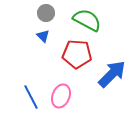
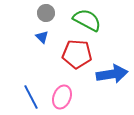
blue triangle: moved 1 px left, 1 px down
blue arrow: rotated 36 degrees clockwise
pink ellipse: moved 1 px right, 1 px down
